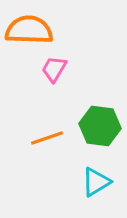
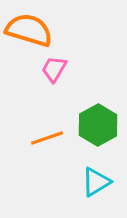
orange semicircle: rotated 15 degrees clockwise
green hexagon: moved 2 px left, 1 px up; rotated 24 degrees clockwise
